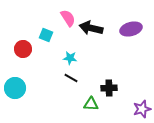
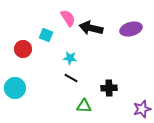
green triangle: moved 7 px left, 2 px down
